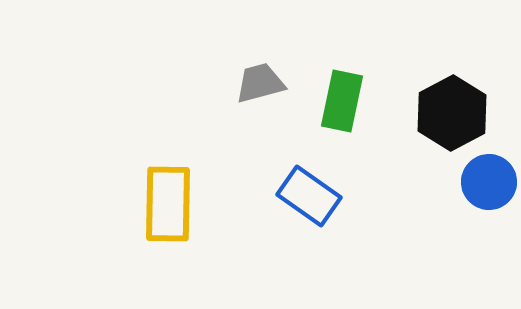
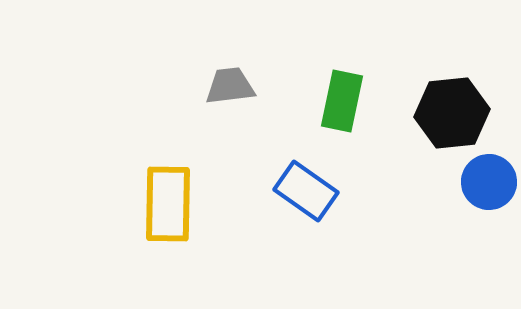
gray trapezoid: moved 30 px left, 3 px down; rotated 8 degrees clockwise
black hexagon: rotated 22 degrees clockwise
blue rectangle: moved 3 px left, 5 px up
